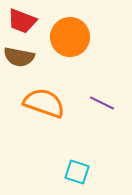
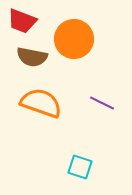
orange circle: moved 4 px right, 2 px down
brown semicircle: moved 13 px right
orange semicircle: moved 3 px left
cyan square: moved 3 px right, 5 px up
